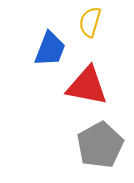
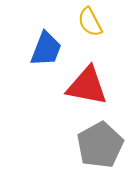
yellow semicircle: rotated 44 degrees counterclockwise
blue trapezoid: moved 4 px left
